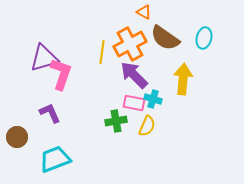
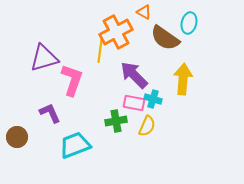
cyan ellipse: moved 15 px left, 15 px up
orange cross: moved 14 px left, 12 px up
yellow line: moved 2 px left, 1 px up
pink L-shape: moved 11 px right, 6 px down
cyan trapezoid: moved 20 px right, 14 px up
